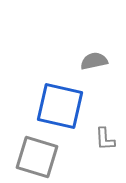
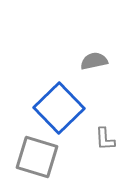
blue square: moved 1 px left, 2 px down; rotated 33 degrees clockwise
